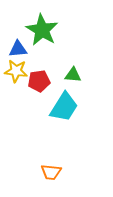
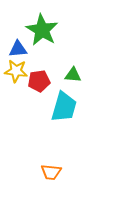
cyan trapezoid: rotated 16 degrees counterclockwise
